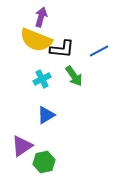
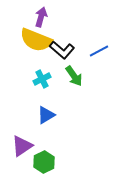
black L-shape: moved 1 px down; rotated 35 degrees clockwise
green hexagon: rotated 15 degrees counterclockwise
